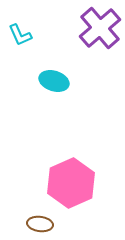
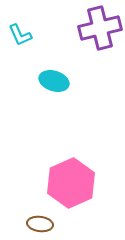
purple cross: rotated 27 degrees clockwise
